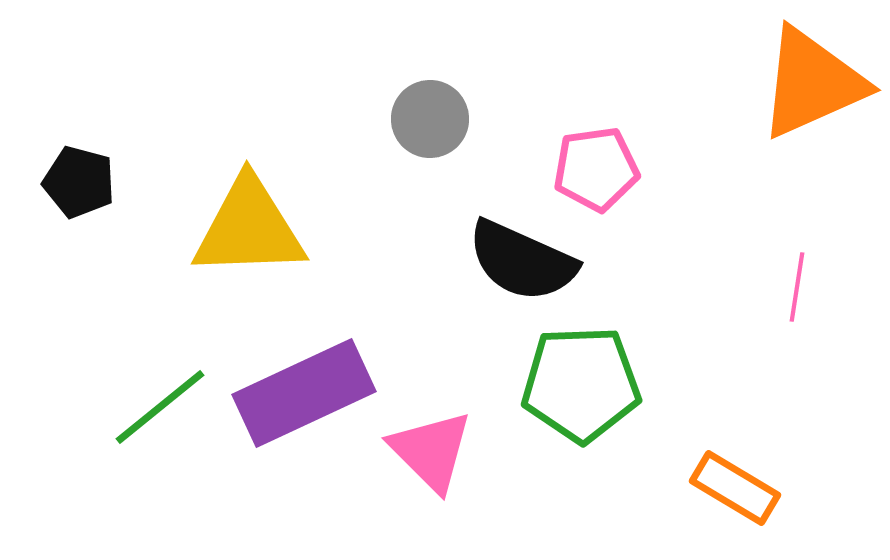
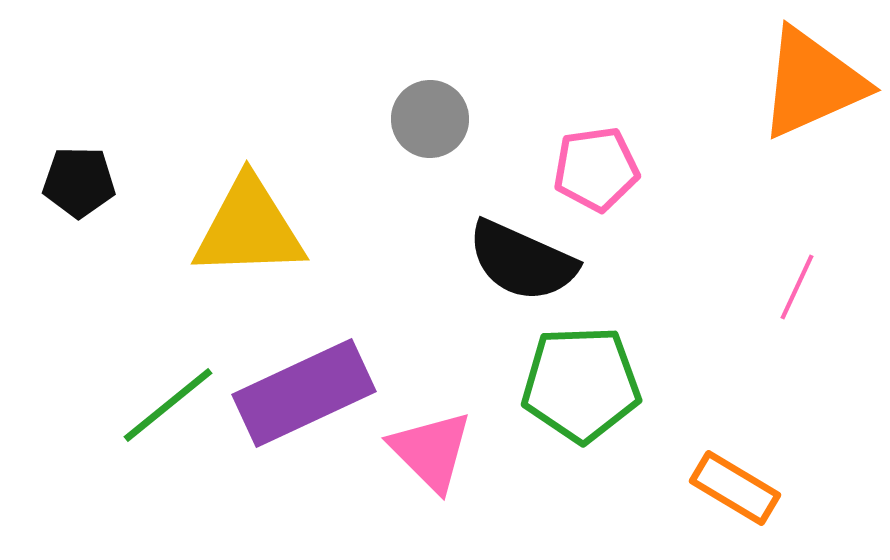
black pentagon: rotated 14 degrees counterclockwise
pink line: rotated 16 degrees clockwise
green line: moved 8 px right, 2 px up
